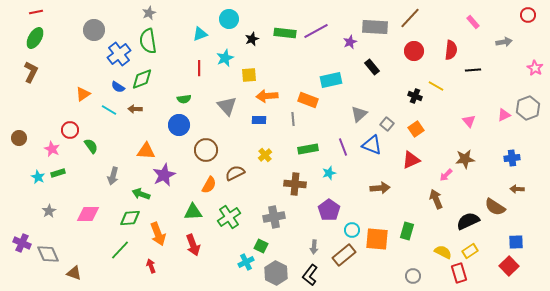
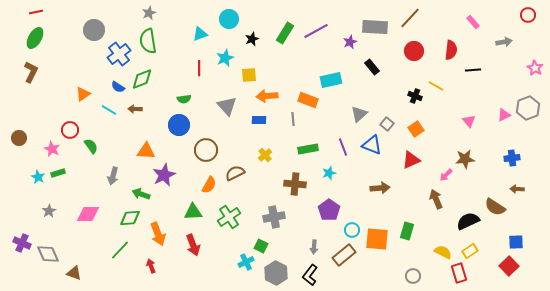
green rectangle at (285, 33): rotated 65 degrees counterclockwise
